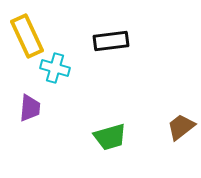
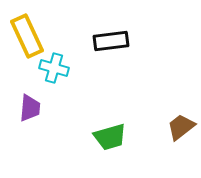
cyan cross: moved 1 px left
